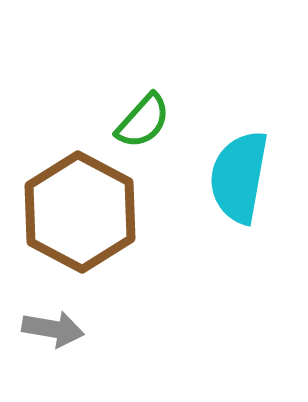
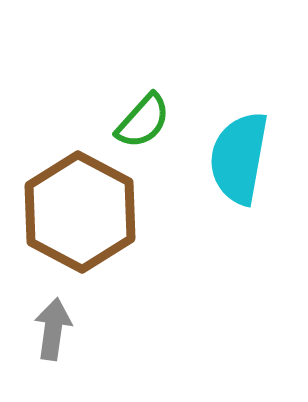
cyan semicircle: moved 19 px up
gray arrow: rotated 92 degrees counterclockwise
